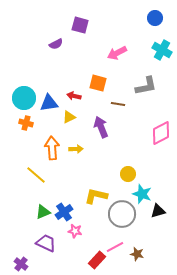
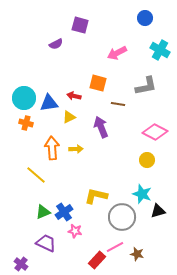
blue circle: moved 10 px left
cyan cross: moved 2 px left
pink diamond: moved 6 px left, 1 px up; rotated 55 degrees clockwise
yellow circle: moved 19 px right, 14 px up
gray circle: moved 3 px down
